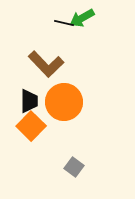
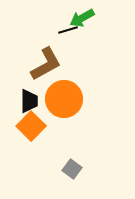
black line: moved 4 px right, 7 px down; rotated 30 degrees counterclockwise
brown L-shape: rotated 75 degrees counterclockwise
orange circle: moved 3 px up
gray square: moved 2 px left, 2 px down
